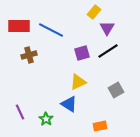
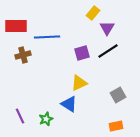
yellow rectangle: moved 1 px left, 1 px down
red rectangle: moved 3 px left
blue line: moved 4 px left, 7 px down; rotated 30 degrees counterclockwise
brown cross: moved 6 px left
yellow triangle: moved 1 px right, 1 px down
gray square: moved 2 px right, 5 px down
purple line: moved 4 px down
green star: rotated 16 degrees clockwise
orange rectangle: moved 16 px right
